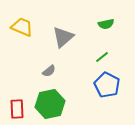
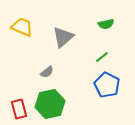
gray semicircle: moved 2 px left, 1 px down
red rectangle: moved 2 px right; rotated 12 degrees counterclockwise
